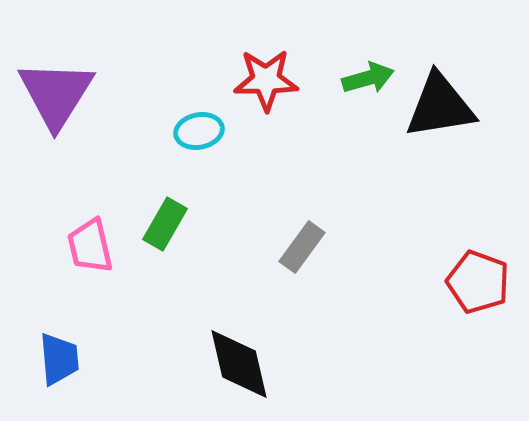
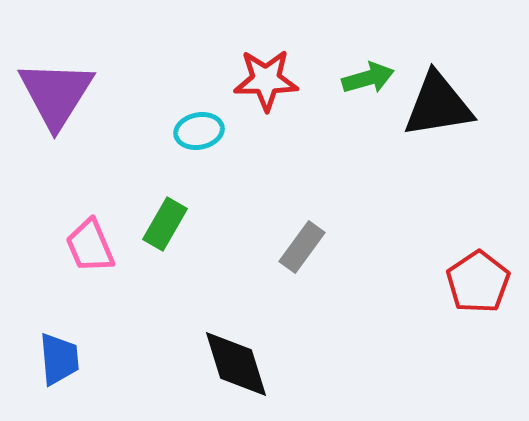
black triangle: moved 2 px left, 1 px up
pink trapezoid: rotated 10 degrees counterclockwise
red pentagon: rotated 18 degrees clockwise
black diamond: moved 3 px left; rotated 4 degrees counterclockwise
